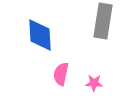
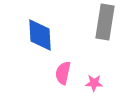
gray rectangle: moved 2 px right, 1 px down
pink semicircle: moved 2 px right, 1 px up
